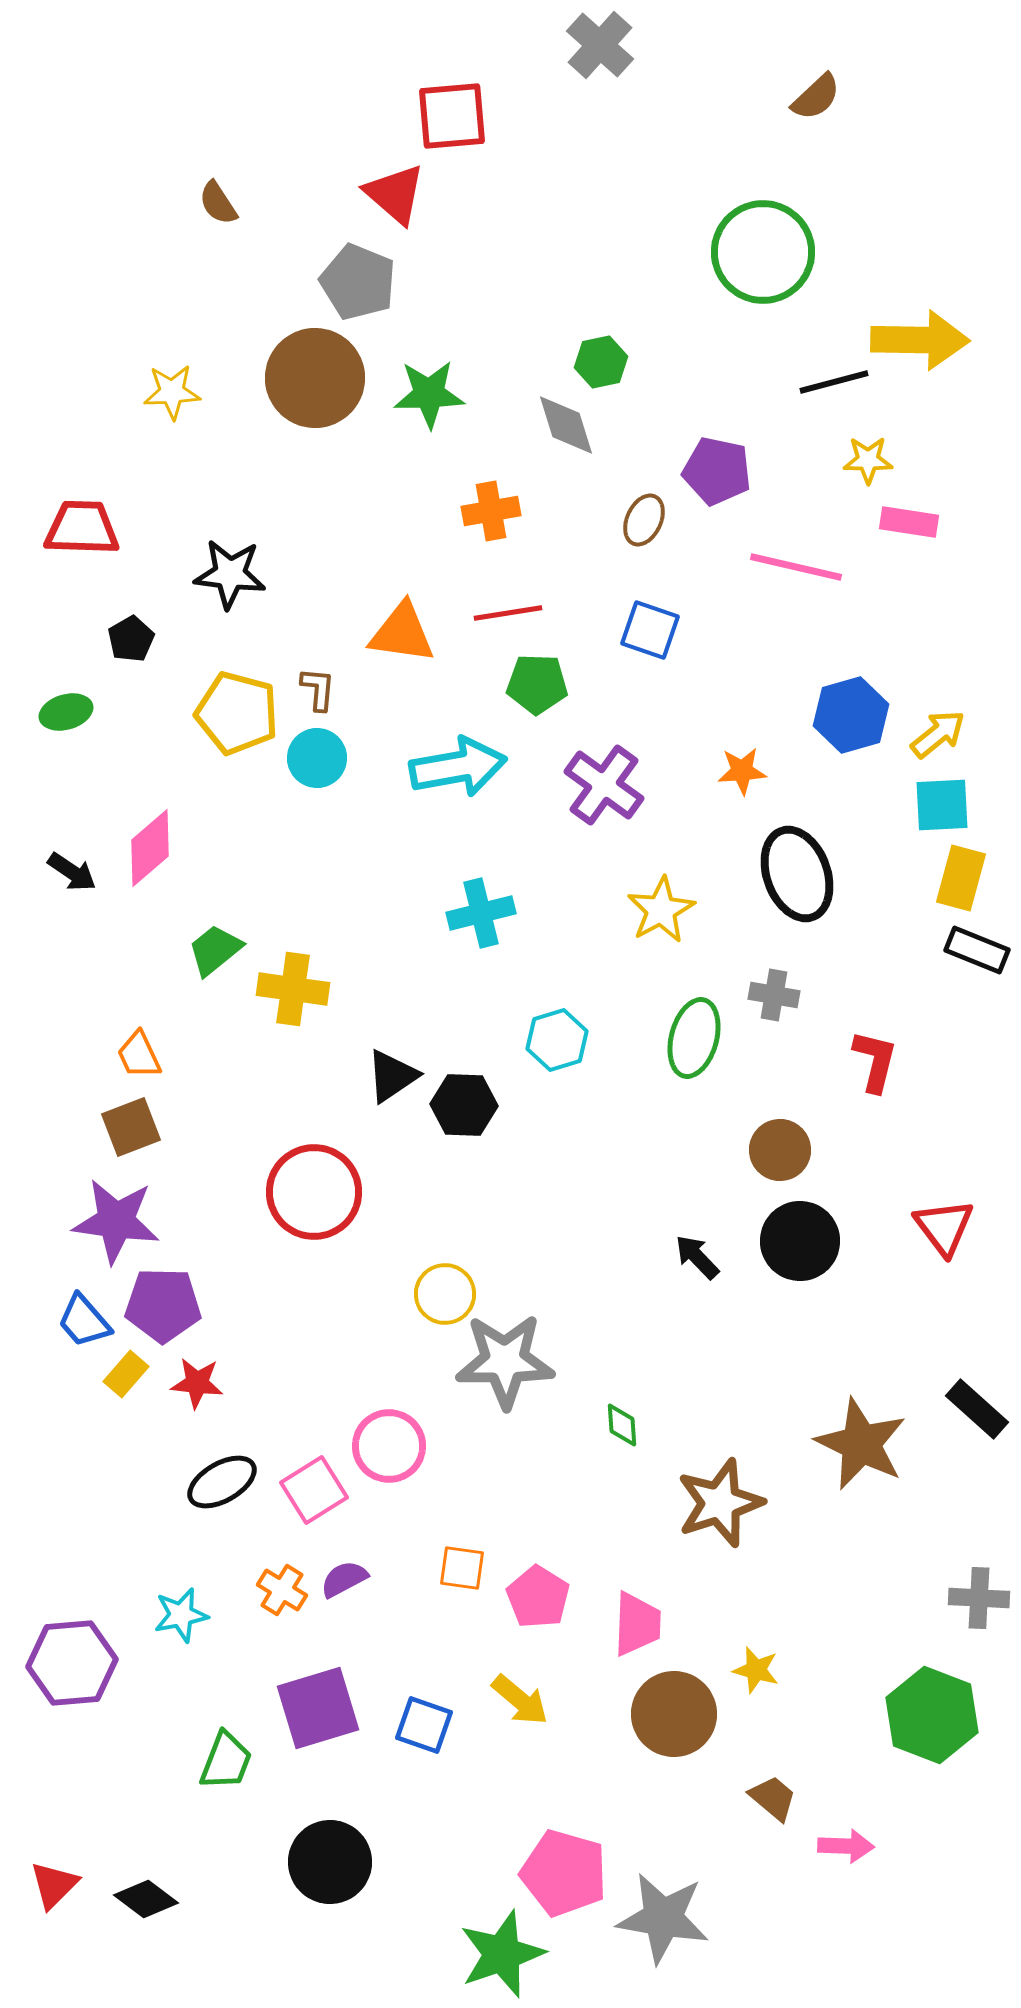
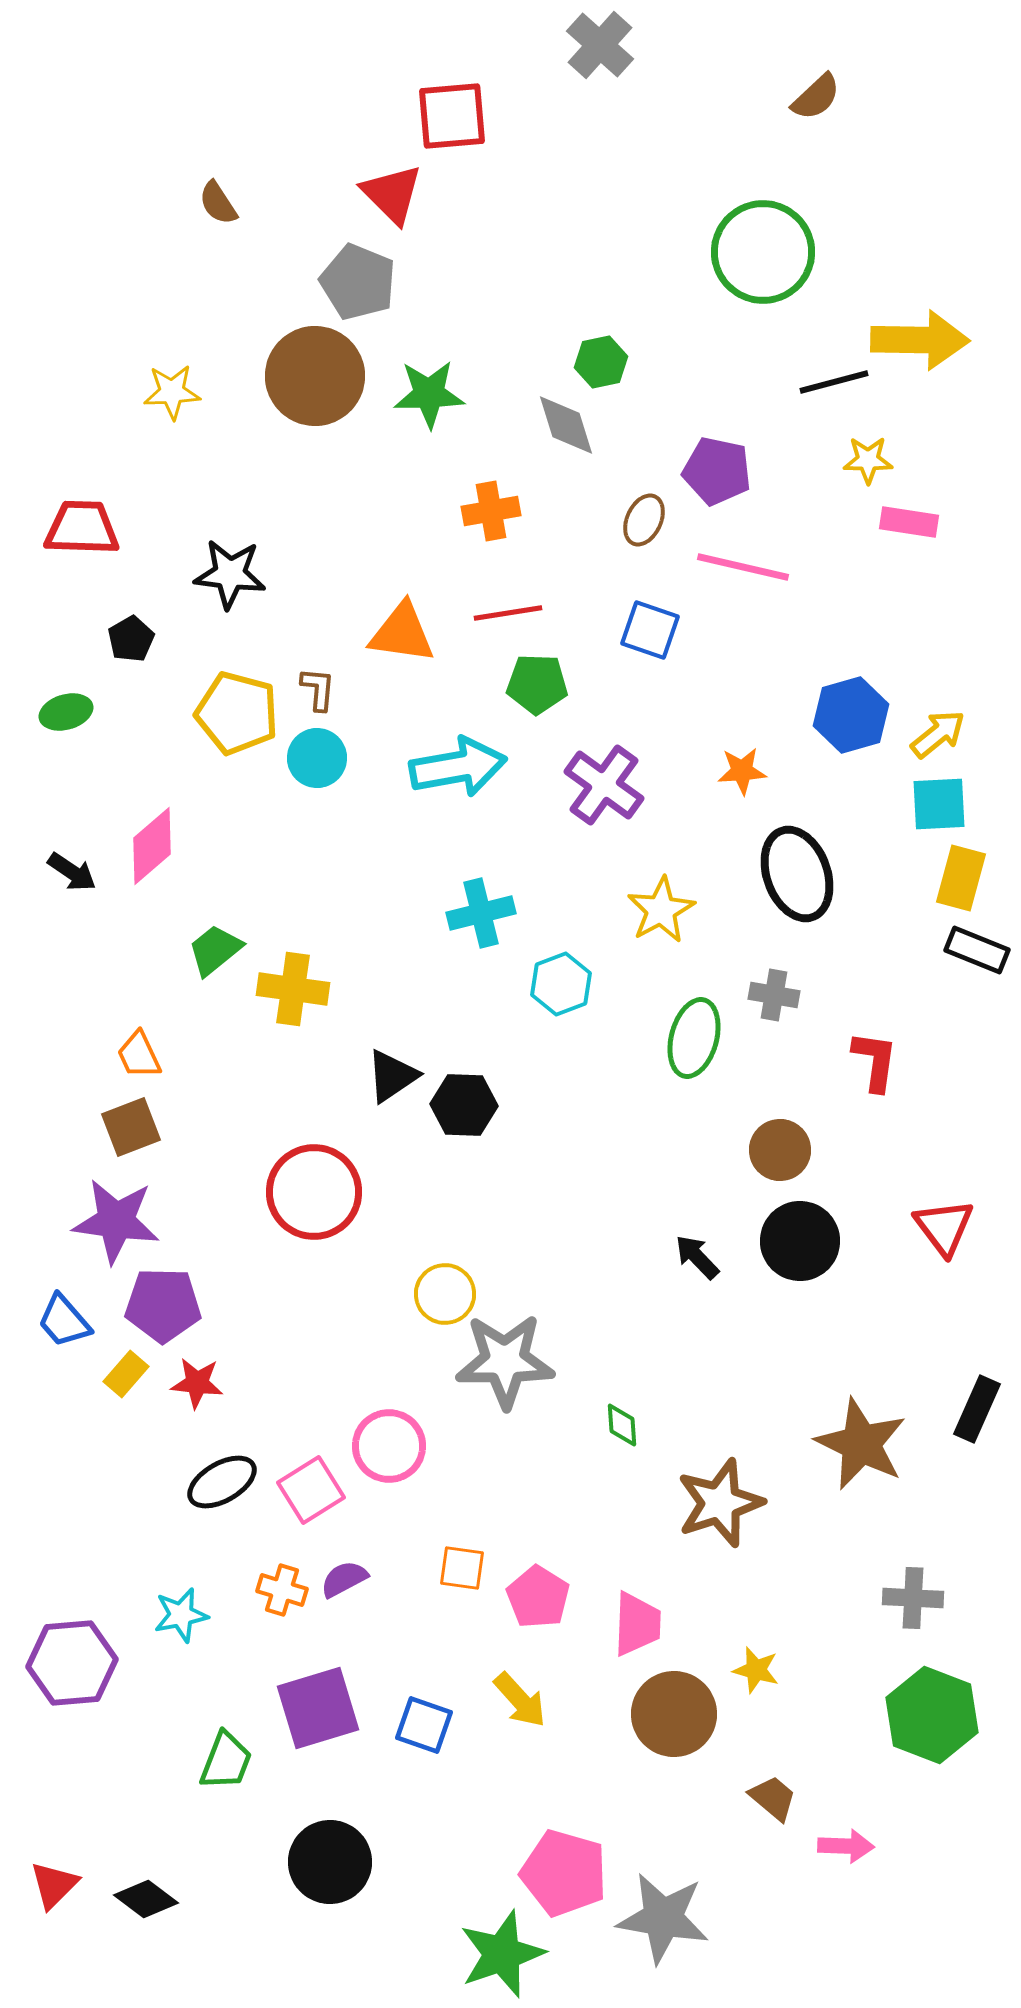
red triangle at (395, 194): moved 3 px left; rotated 4 degrees clockwise
brown circle at (315, 378): moved 2 px up
pink line at (796, 567): moved 53 px left
cyan square at (942, 805): moved 3 px left, 1 px up
pink diamond at (150, 848): moved 2 px right, 2 px up
cyan hexagon at (557, 1040): moved 4 px right, 56 px up; rotated 4 degrees counterclockwise
red L-shape at (875, 1061): rotated 6 degrees counterclockwise
blue trapezoid at (84, 1321): moved 20 px left
black rectangle at (977, 1409): rotated 72 degrees clockwise
pink square at (314, 1490): moved 3 px left
orange cross at (282, 1590): rotated 15 degrees counterclockwise
gray cross at (979, 1598): moved 66 px left
yellow arrow at (520, 1700): rotated 8 degrees clockwise
